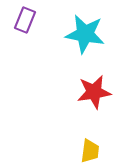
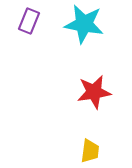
purple rectangle: moved 4 px right, 1 px down
cyan star: moved 1 px left, 10 px up
